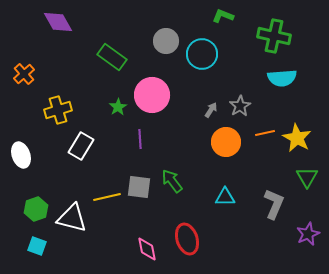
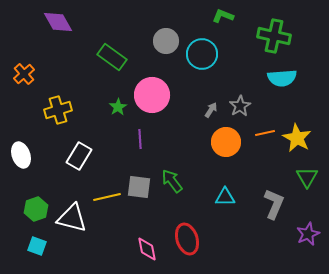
white rectangle: moved 2 px left, 10 px down
